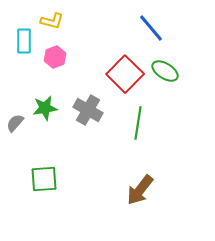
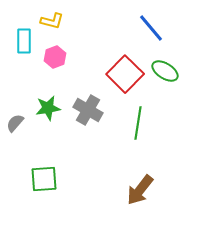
green star: moved 3 px right
